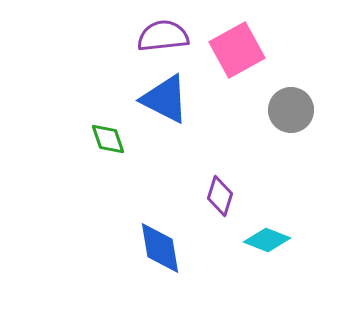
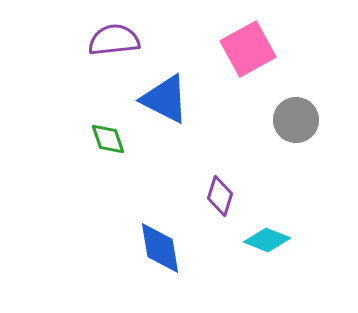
purple semicircle: moved 49 px left, 4 px down
pink square: moved 11 px right, 1 px up
gray circle: moved 5 px right, 10 px down
